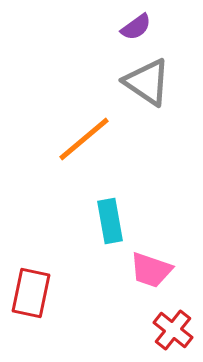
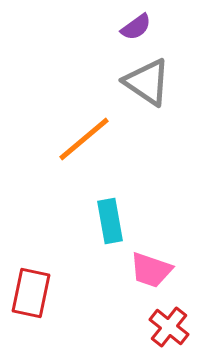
red cross: moved 4 px left, 3 px up
